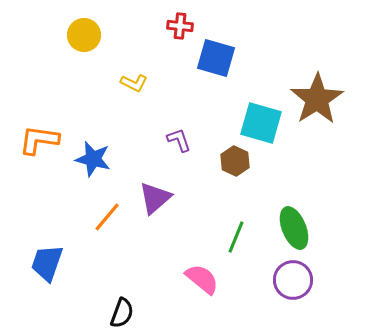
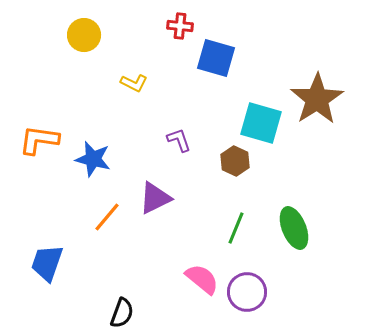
purple triangle: rotated 15 degrees clockwise
green line: moved 9 px up
purple circle: moved 46 px left, 12 px down
